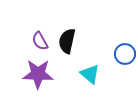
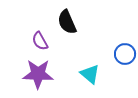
black semicircle: moved 19 px up; rotated 35 degrees counterclockwise
